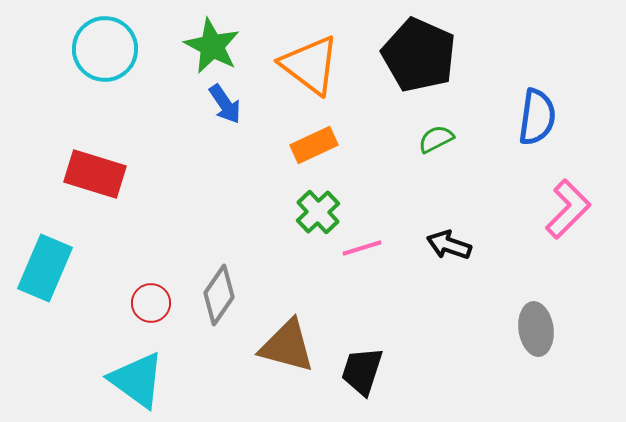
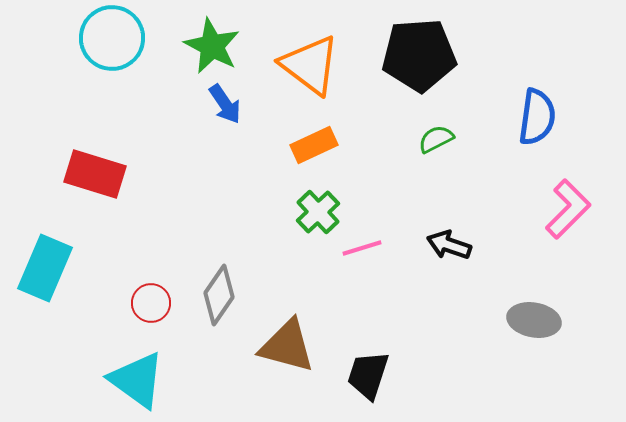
cyan circle: moved 7 px right, 11 px up
black pentagon: rotated 28 degrees counterclockwise
gray ellipse: moved 2 px left, 9 px up; rotated 72 degrees counterclockwise
black trapezoid: moved 6 px right, 4 px down
